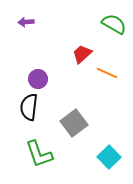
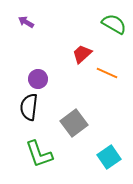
purple arrow: rotated 35 degrees clockwise
cyan square: rotated 10 degrees clockwise
